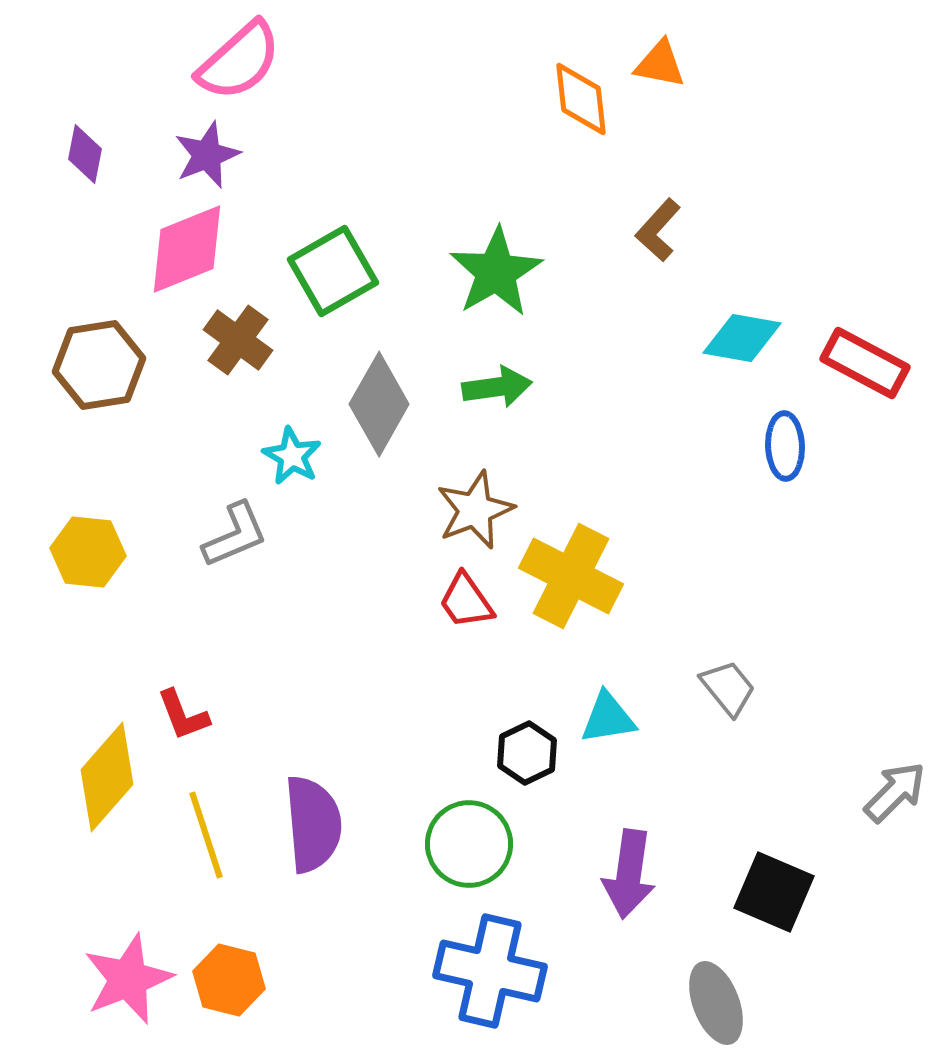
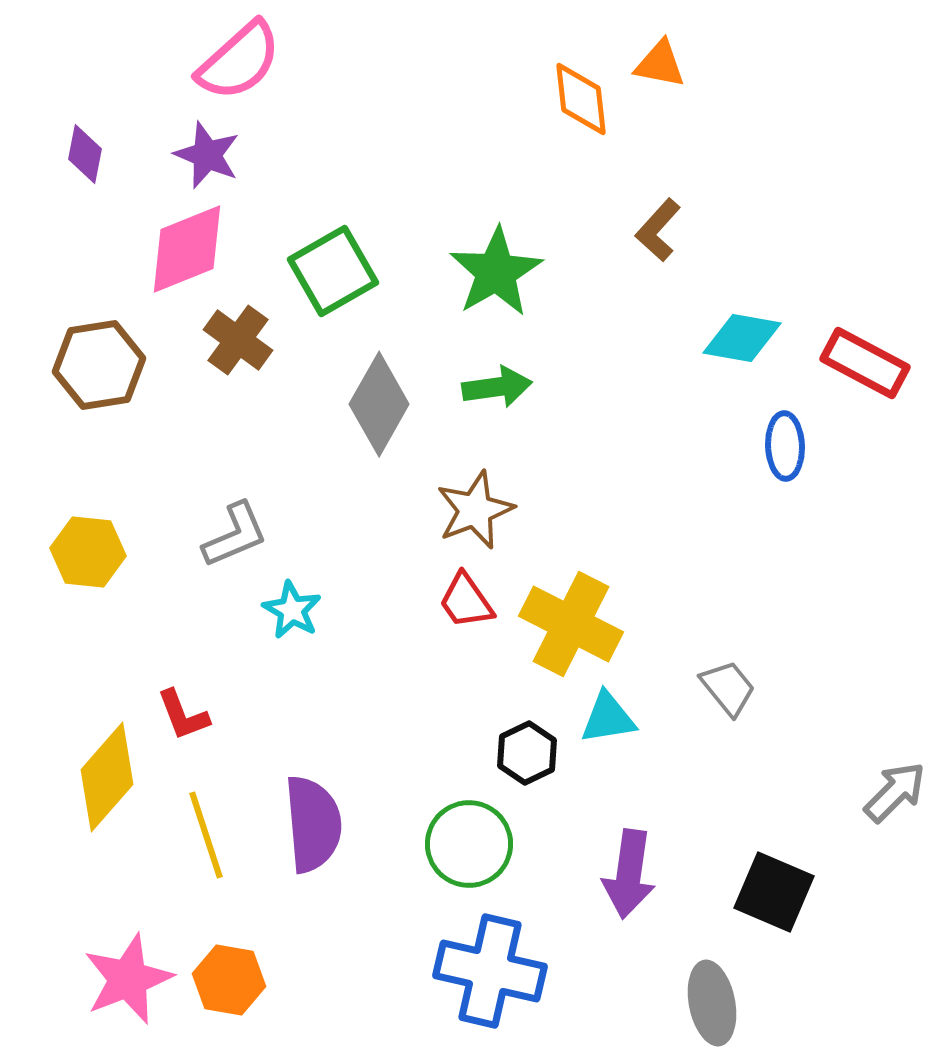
purple star: rotated 28 degrees counterclockwise
cyan star: moved 154 px down
yellow cross: moved 48 px down
orange hexagon: rotated 4 degrees counterclockwise
gray ellipse: moved 4 px left; rotated 10 degrees clockwise
